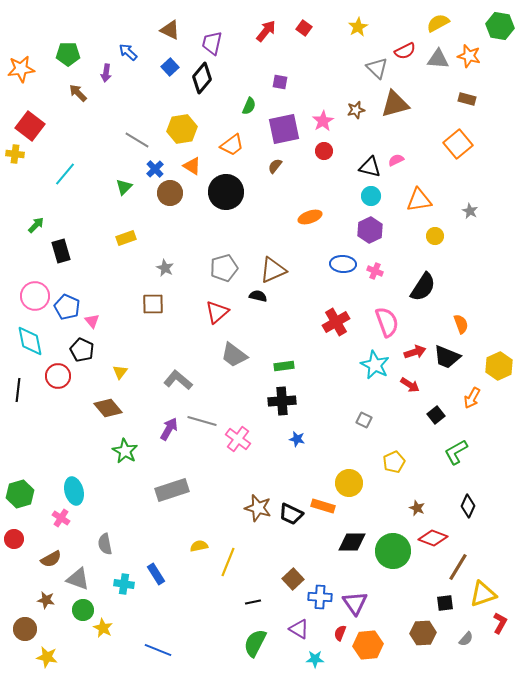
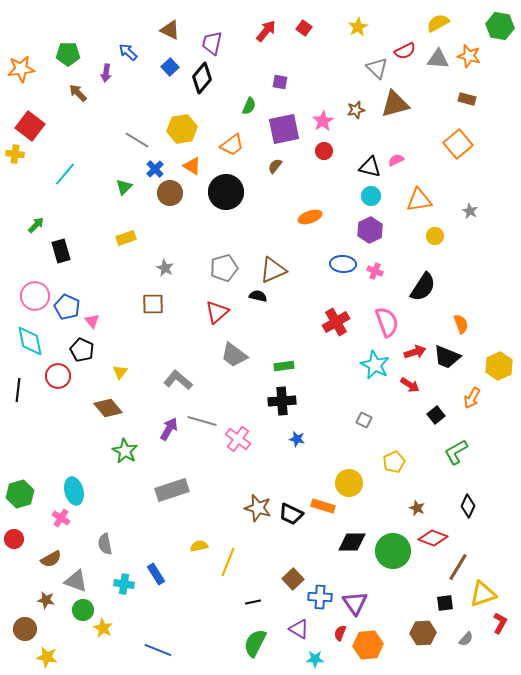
gray triangle at (78, 579): moved 2 px left, 2 px down
